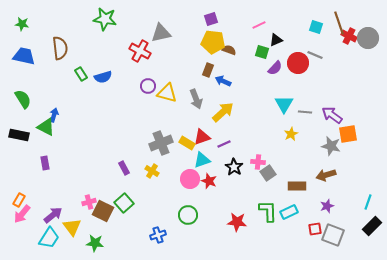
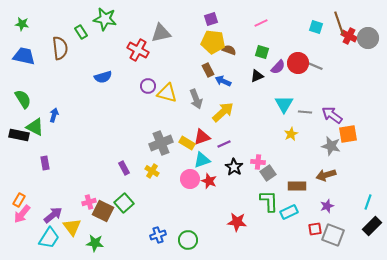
pink line at (259, 25): moved 2 px right, 2 px up
black triangle at (276, 40): moved 19 px left, 36 px down
red cross at (140, 51): moved 2 px left, 1 px up
gray line at (315, 55): moved 11 px down
purple semicircle at (275, 68): moved 3 px right, 1 px up
brown rectangle at (208, 70): rotated 48 degrees counterclockwise
green rectangle at (81, 74): moved 42 px up
green triangle at (46, 127): moved 11 px left
green L-shape at (268, 211): moved 1 px right, 10 px up
green circle at (188, 215): moved 25 px down
